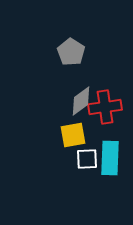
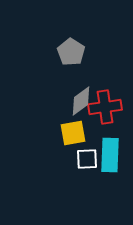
yellow square: moved 2 px up
cyan rectangle: moved 3 px up
